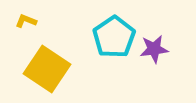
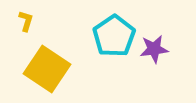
yellow L-shape: rotated 85 degrees clockwise
cyan pentagon: moved 1 px up
